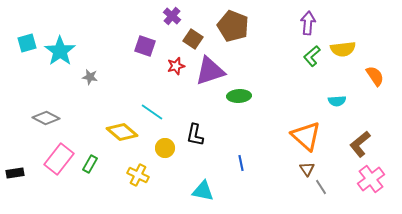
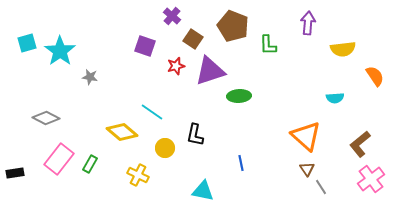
green L-shape: moved 44 px left, 11 px up; rotated 50 degrees counterclockwise
cyan semicircle: moved 2 px left, 3 px up
